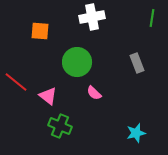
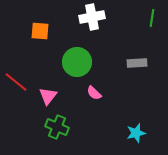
gray rectangle: rotated 72 degrees counterclockwise
pink triangle: rotated 30 degrees clockwise
green cross: moved 3 px left, 1 px down
